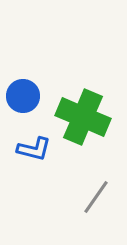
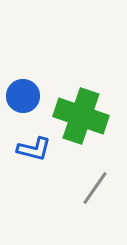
green cross: moved 2 px left, 1 px up; rotated 4 degrees counterclockwise
gray line: moved 1 px left, 9 px up
